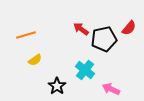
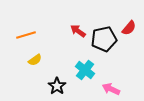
red arrow: moved 3 px left, 2 px down
